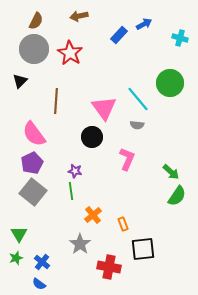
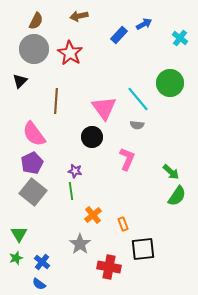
cyan cross: rotated 21 degrees clockwise
